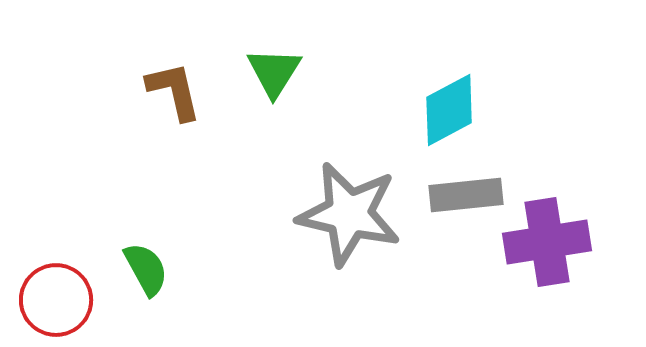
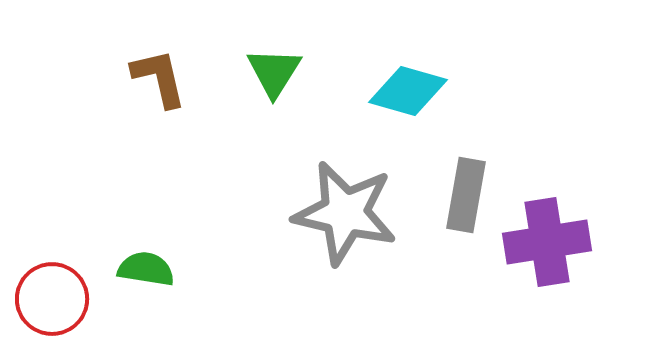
brown L-shape: moved 15 px left, 13 px up
cyan diamond: moved 41 px left, 19 px up; rotated 44 degrees clockwise
gray rectangle: rotated 74 degrees counterclockwise
gray star: moved 4 px left, 1 px up
green semicircle: rotated 52 degrees counterclockwise
red circle: moved 4 px left, 1 px up
